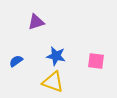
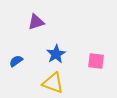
blue star: moved 2 px up; rotated 30 degrees clockwise
yellow triangle: moved 1 px down
